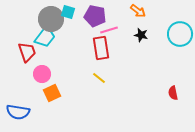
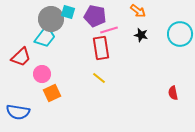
red trapezoid: moved 6 px left, 5 px down; rotated 65 degrees clockwise
